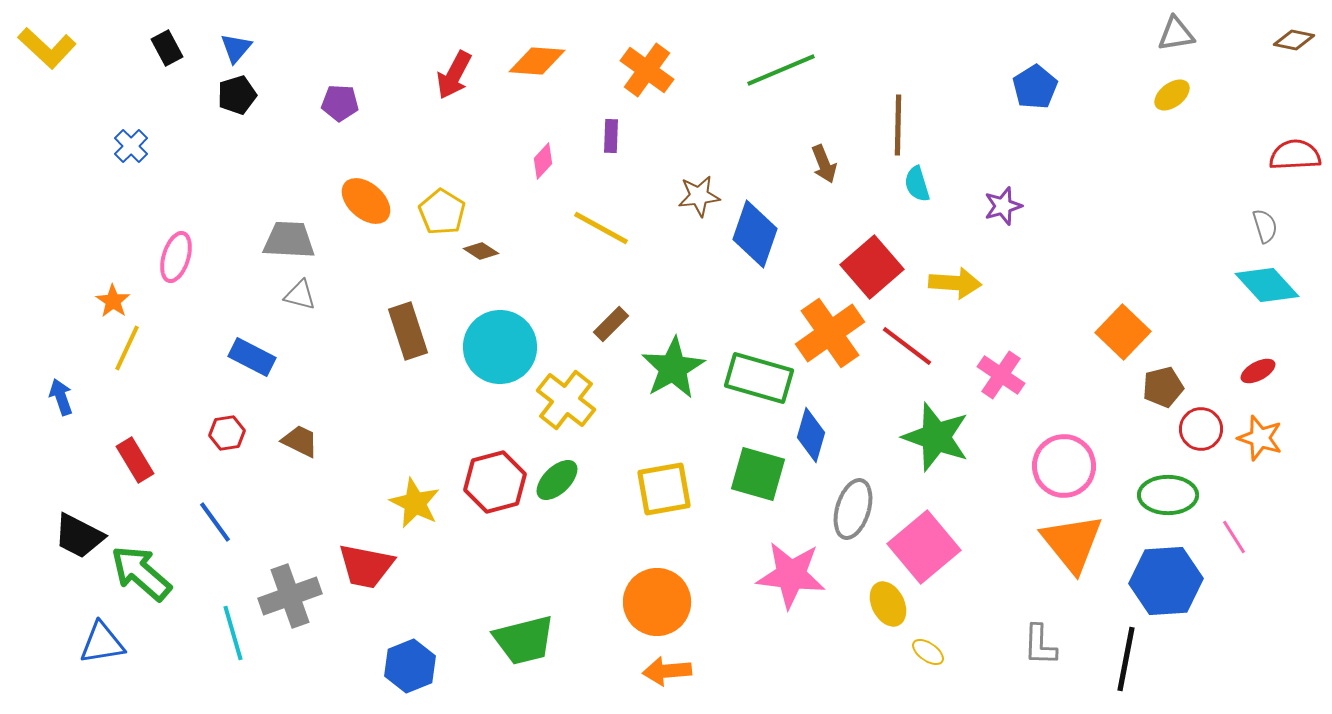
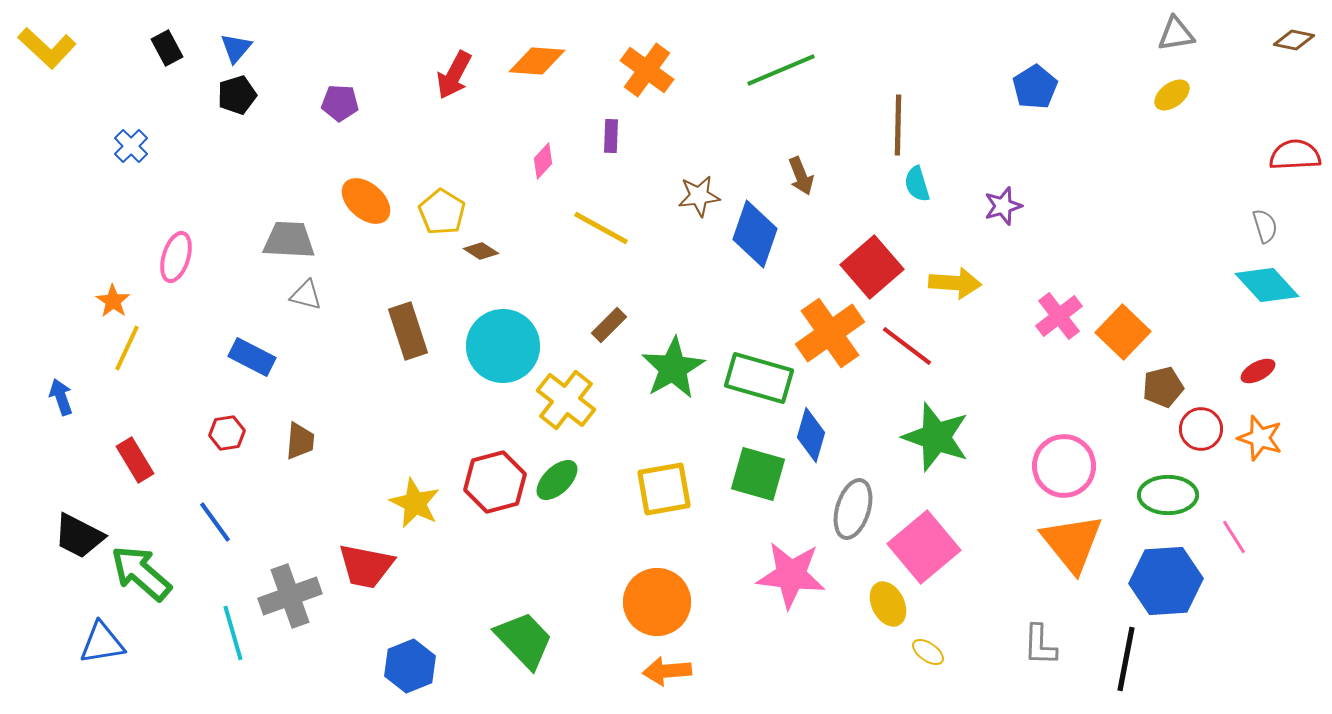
brown arrow at (824, 164): moved 23 px left, 12 px down
gray triangle at (300, 295): moved 6 px right
brown rectangle at (611, 324): moved 2 px left, 1 px down
cyan circle at (500, 347): moved 3 px right, 1 px up
pink cross at (1001, 375): moved 58 px right, 59 px up; rotated 18 degrees clockwise
brown trapezoid at (300, 441): rotated 69 degrees clockwise
green trapezoid at (524, 640): rotated 120 degrees counterclockwise
